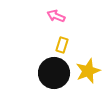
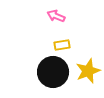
yellow rectangle: rotated 63 degrees clockwise
black circle: moved 1 px left, 1 px up
